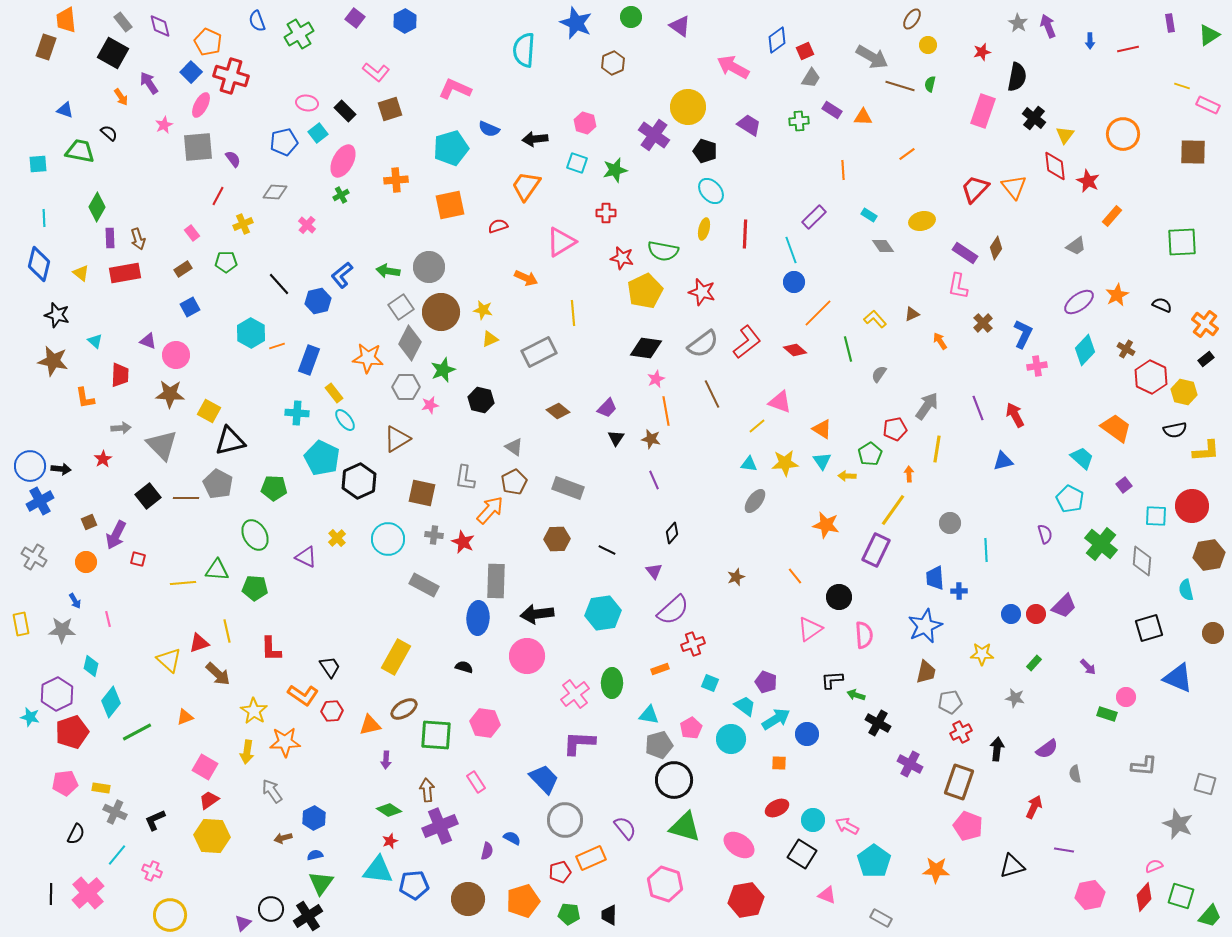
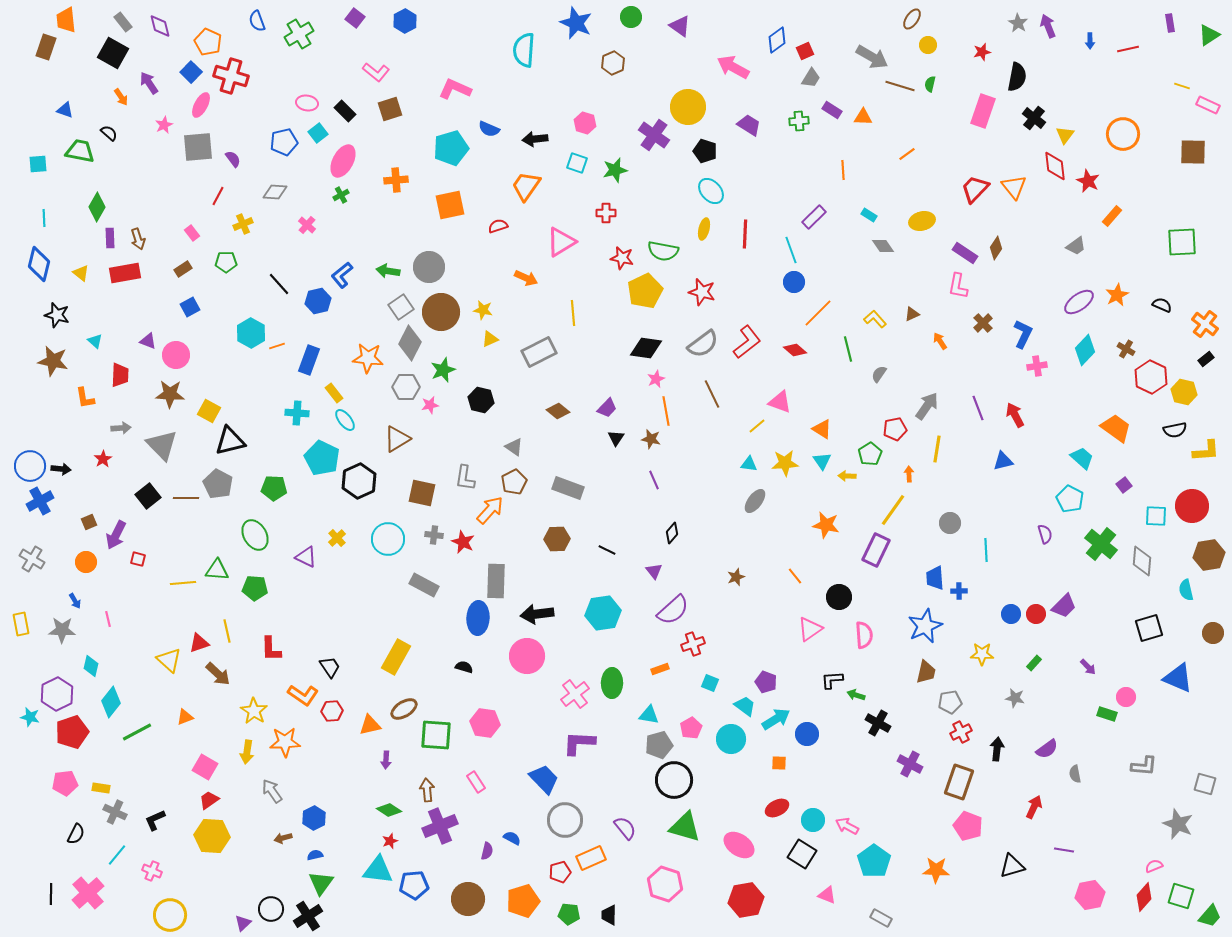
gray cross at (34, 557): moved 2 px left, 2 px down
